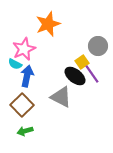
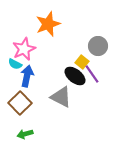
yellow square: rotated 16 degrees counterclockwise
brown square: moved 2 px left, 2 px up
green arrow: moved 3 px down
